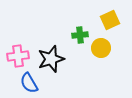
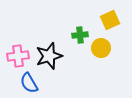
black star: moved 2 px left, 3 px up
